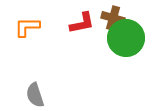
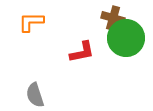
red L-shape: moved 29 px down
orange L-shape: moved 4 px right, 5 px up
